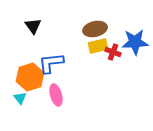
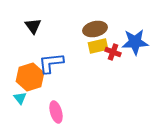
pink ellipse: moved 17 px down
